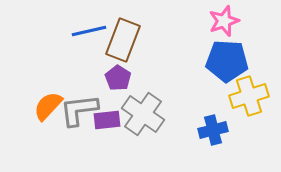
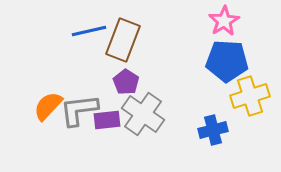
pink star: rotated 12 degrees counterclockwise
purple pentagon: moved 8 px right, 4 px down
yellow cross: moved 1 px right
